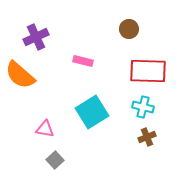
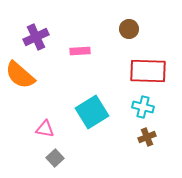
pink rectangle: moved 3 px left, 10 px up; rotated 18 degrees counterclockwise
gray square: moved 2 px up
